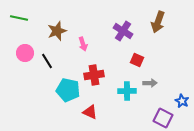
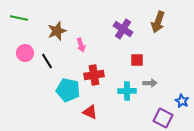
purple cross: moved 2 px up
pink arrow: moved 2 px left, 1 px down
red square: rotated 24 degrees counterclockwise
